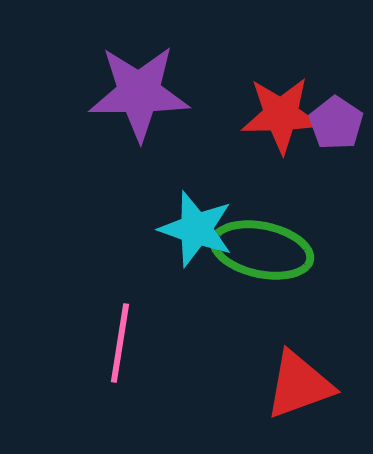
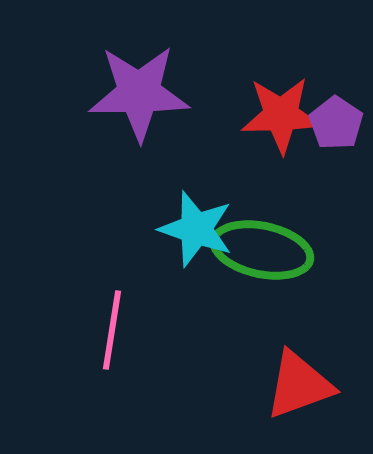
pink line: moved 8 px left, 13 px up
